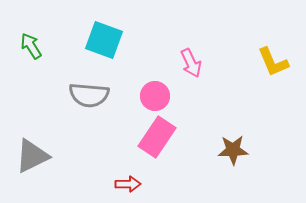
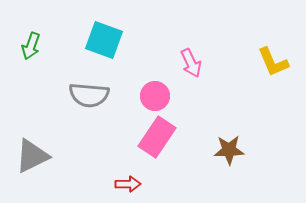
green arrow: rotated 128 degrees counterclockwise
brown star: moved 4 px left
